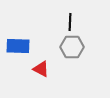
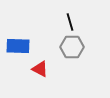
black line: rotated 18 degrees counterclockwise
red triangle: moved 1 px left
